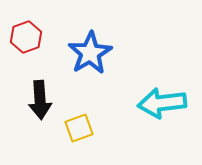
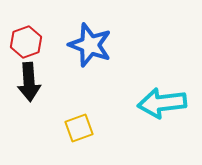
red hexagon: moved 5 px down
blue star: moved 8 px up; rotated 21 degrees counterclockwise
black arrow: moved 11 px left, 18 px up
